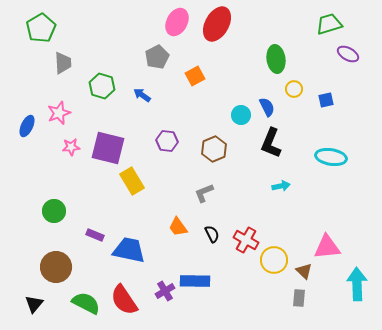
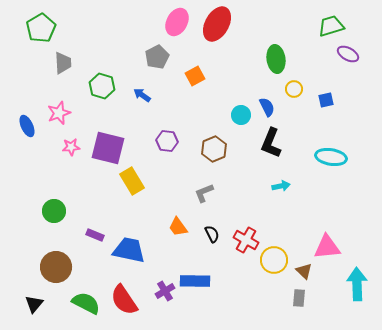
green trapezoid at (329, 24): moved 2 px right, 2 px down
blue ellipse at (27, 126): rotated 50 degrees counterclockwise
